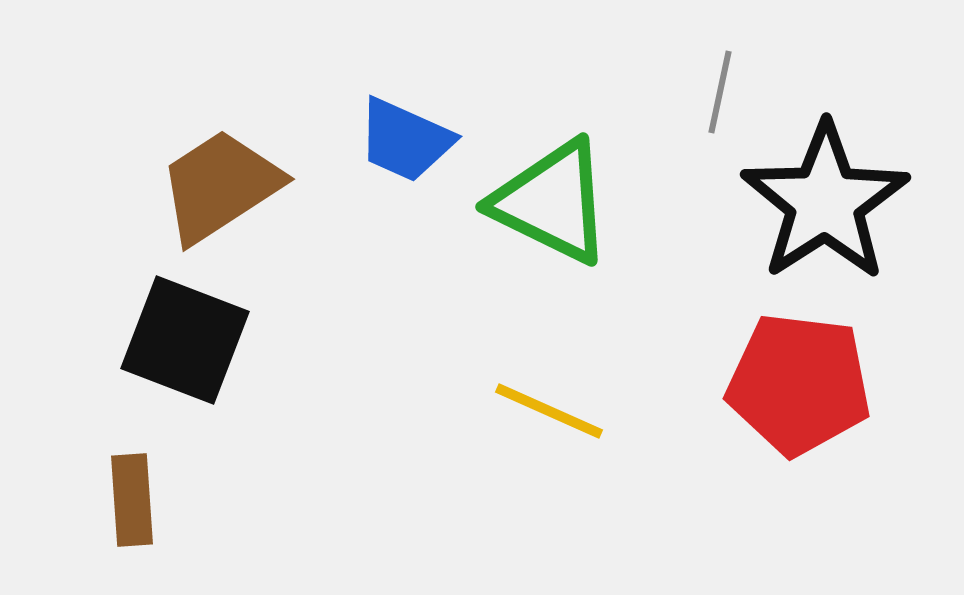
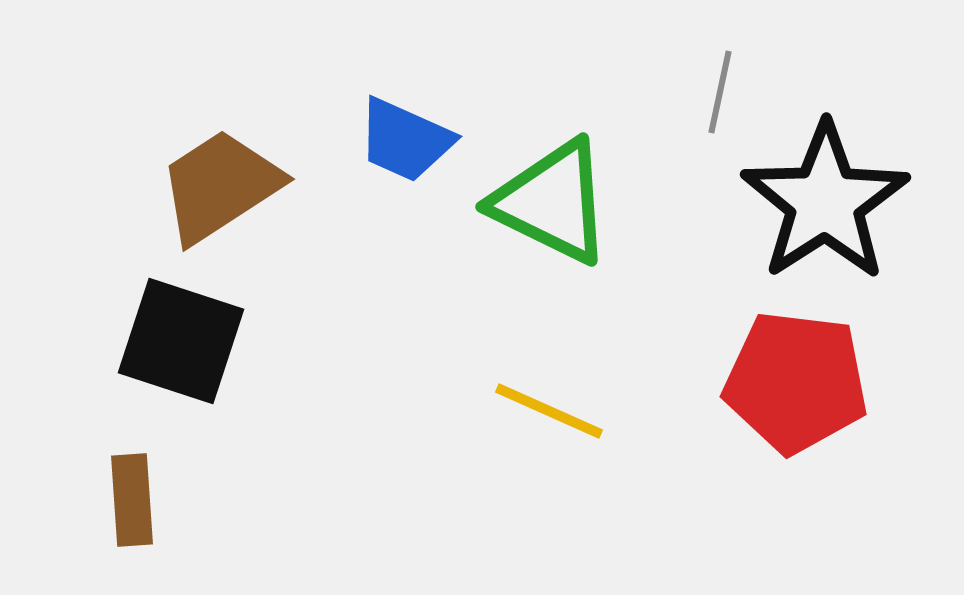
black square: moved 4 px left, 1 px down; rotated 3 degrees counterclockwise
red pentagon: moved 3 px left, 2 px up
